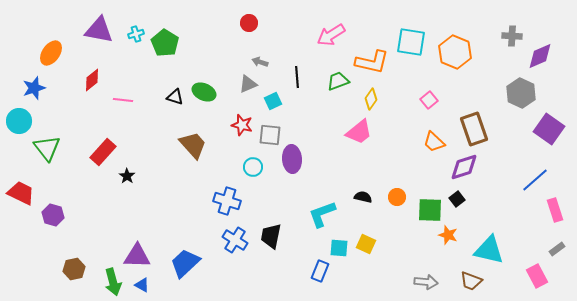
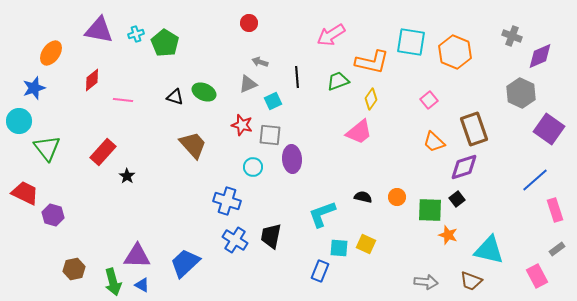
gray cross at (512, 36): rotated 18 degrees clockwise
red trapezoid at (21, 193): moved 4 px right
